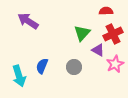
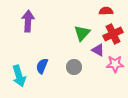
purple arrow: rotated 60 degrees clockwise
pink star: rotated 24 degrees clockwise
